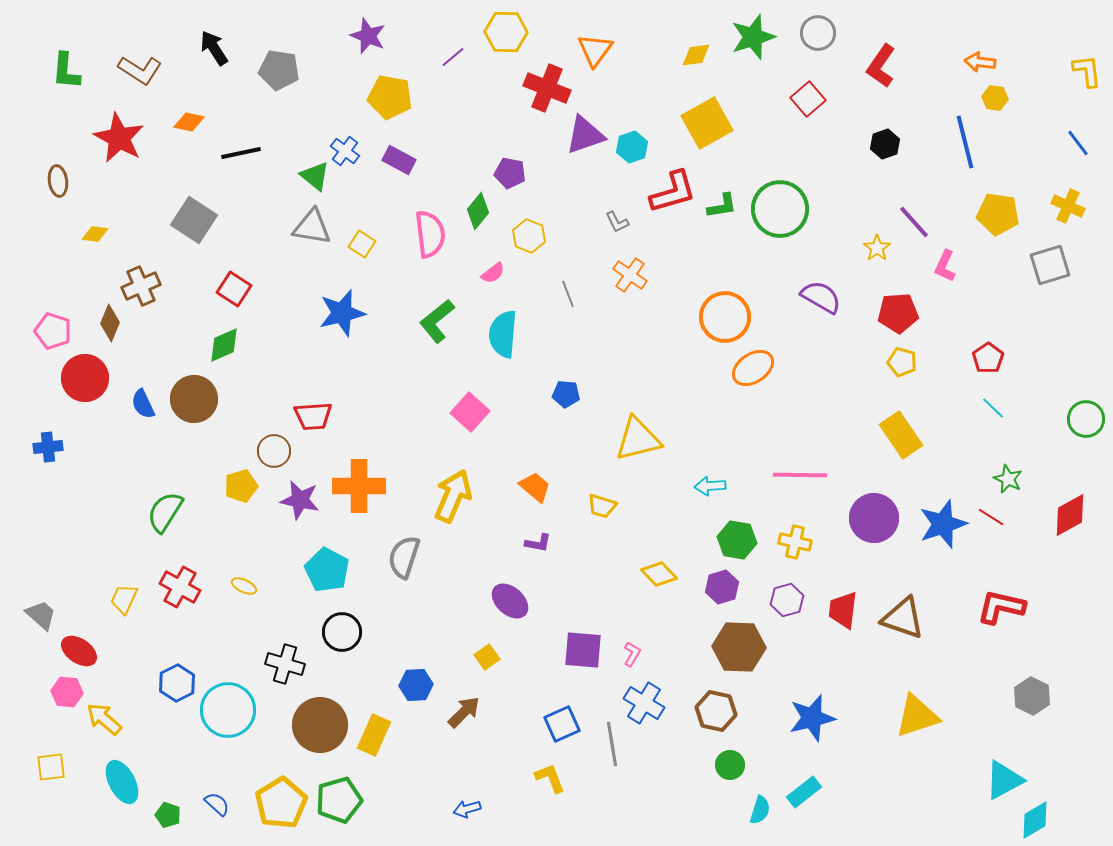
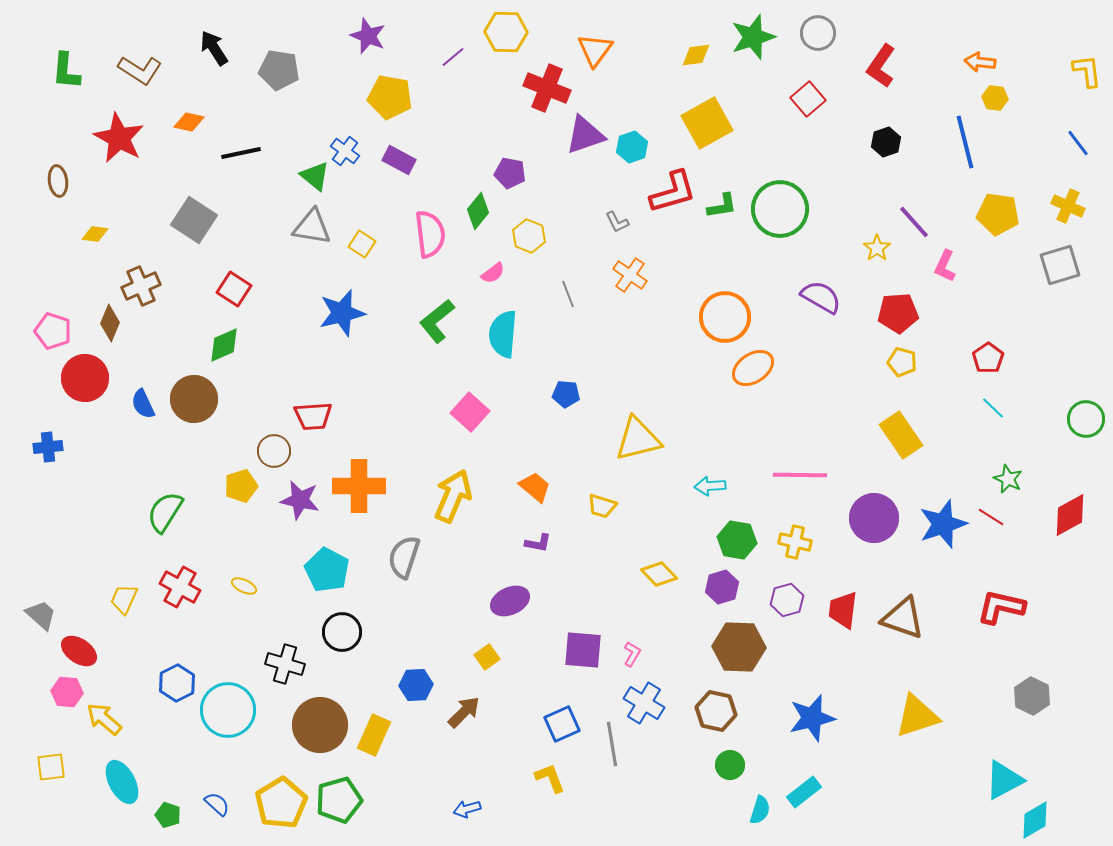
black hexagon at (885, 144): moved 1 px right, 2 px up
gray square at (1050, 265): moved 10 px right
purple ellipse at (510, 601): rotated 66 degrees counterclockwise
